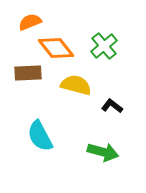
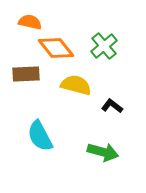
orange semicircle: rotated 35 degrees clockwise
brown rectangle: moved 2 px left, 1 px down
